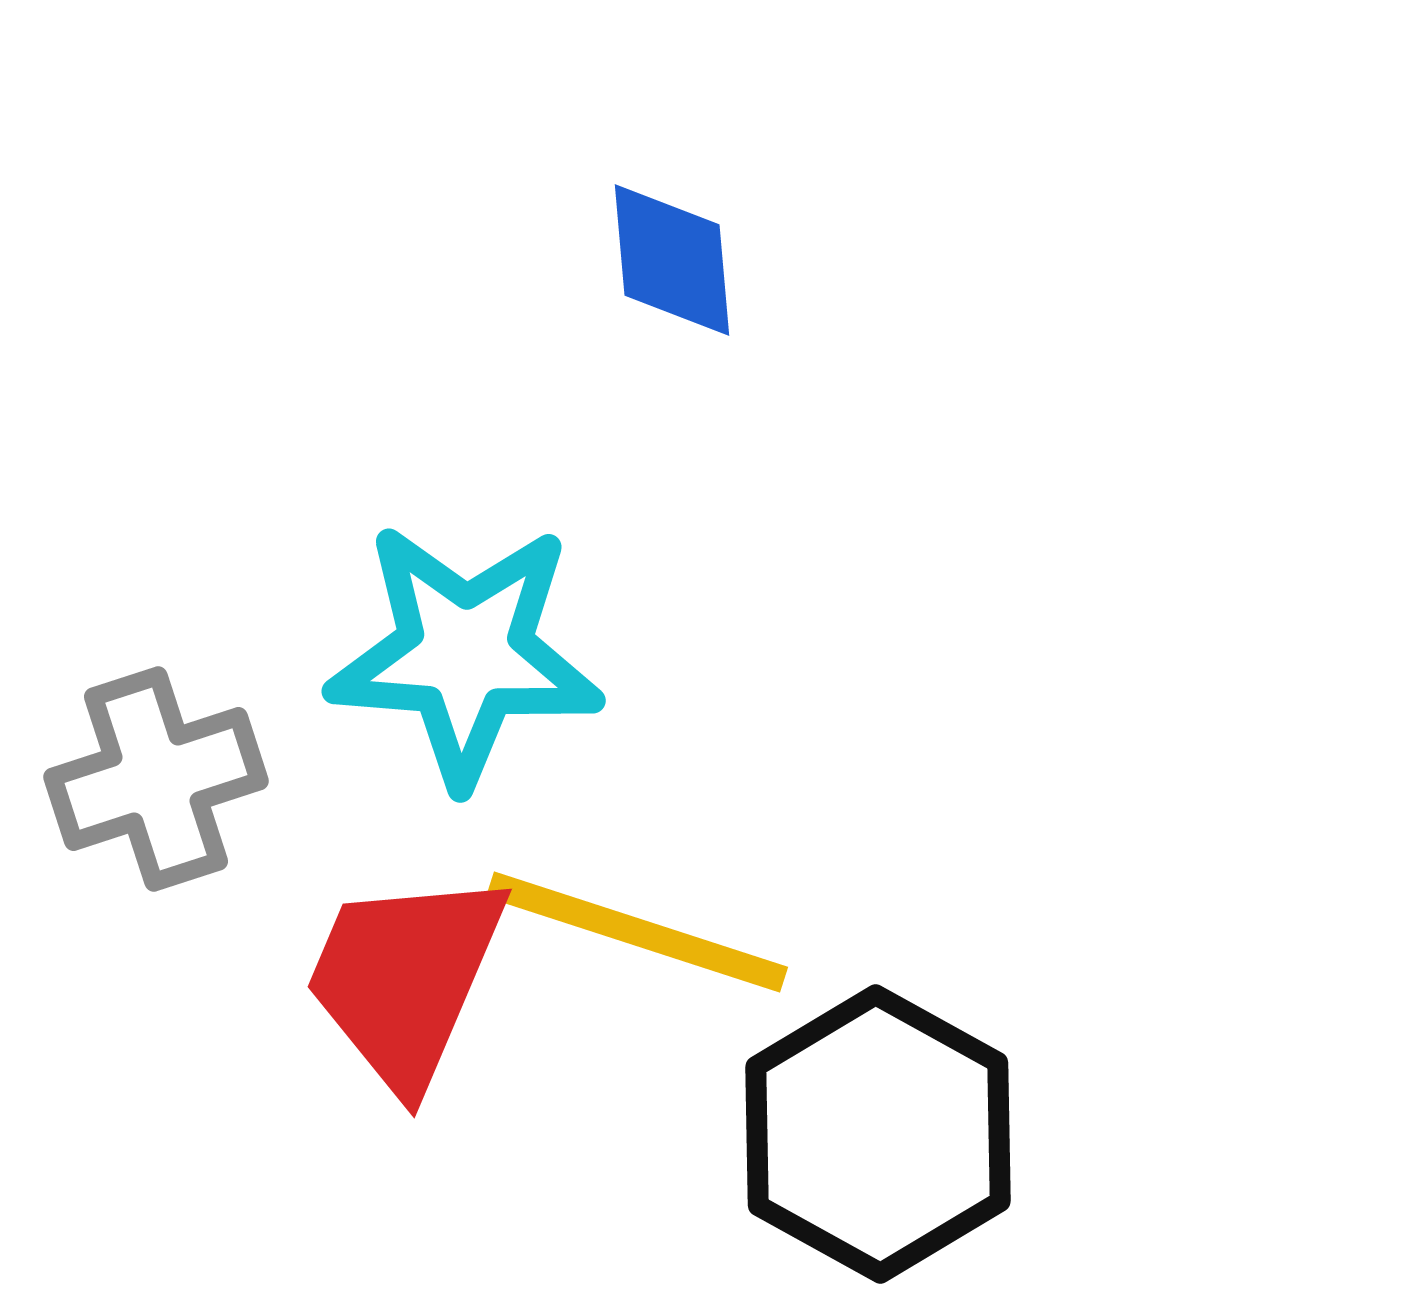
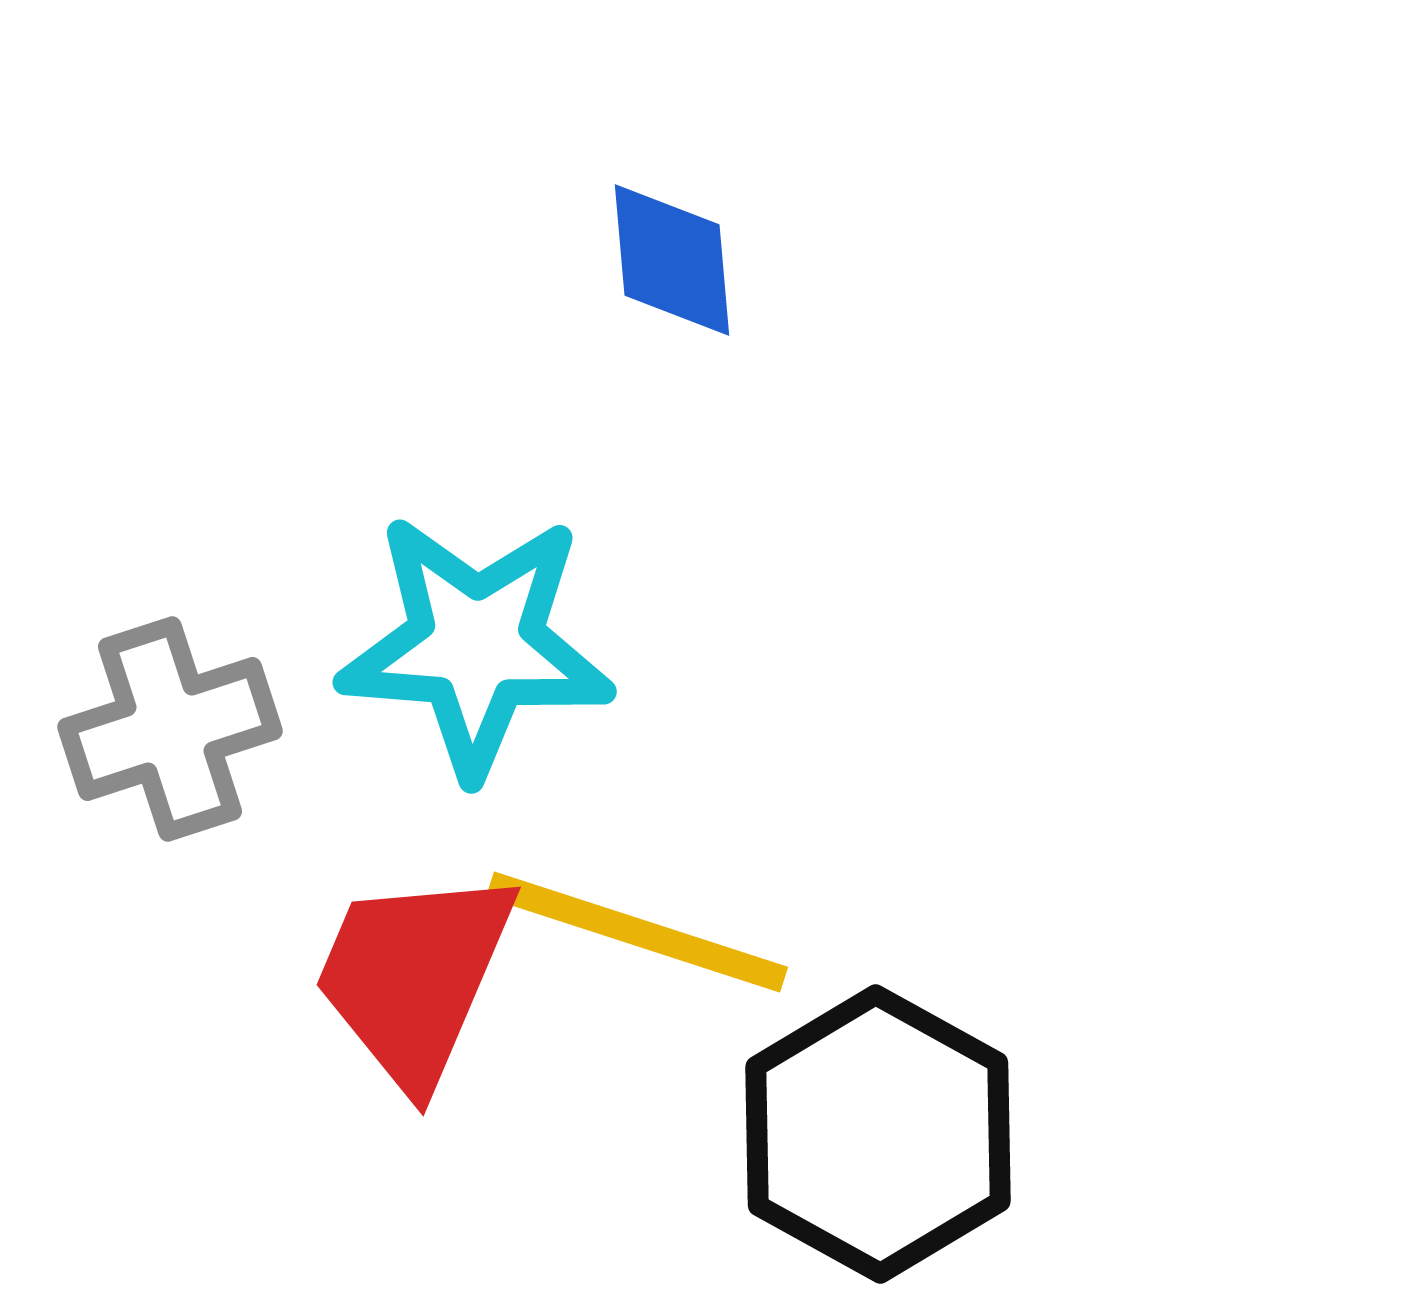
cyan star: moved 11 px right, 9 px up
gray cross: moved 14 px right, 50 px up
red trapezoid: moved 9 px right, 2 px up
